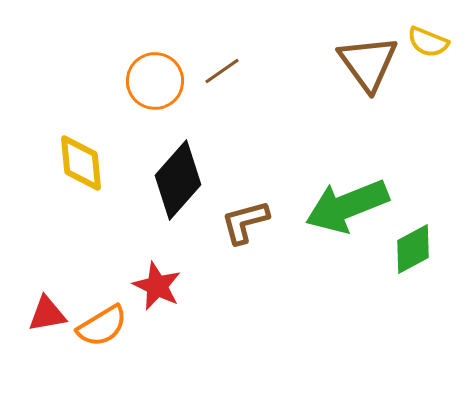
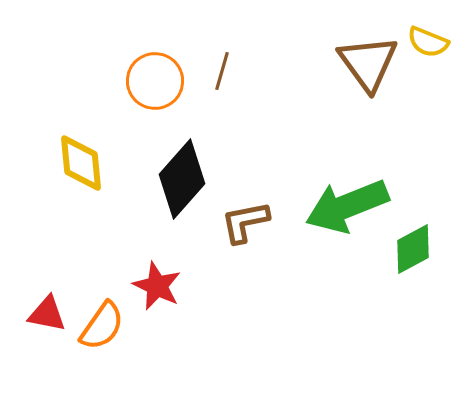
brown line: rotated 39 degrees counterclockwise
black diamond: moved 4 px right, 1 px up
brown L-shape: rotated 4 degrees clockwise
red triangle: rotated 21 degrees clockwise
orange semicircle: rotated 24 degrees counterclockwise
